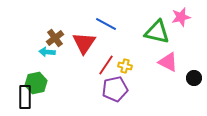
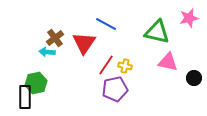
pink star: moved 8 px right, 1 px down
pink triangle: rotated 15 degrees counterclockwise
